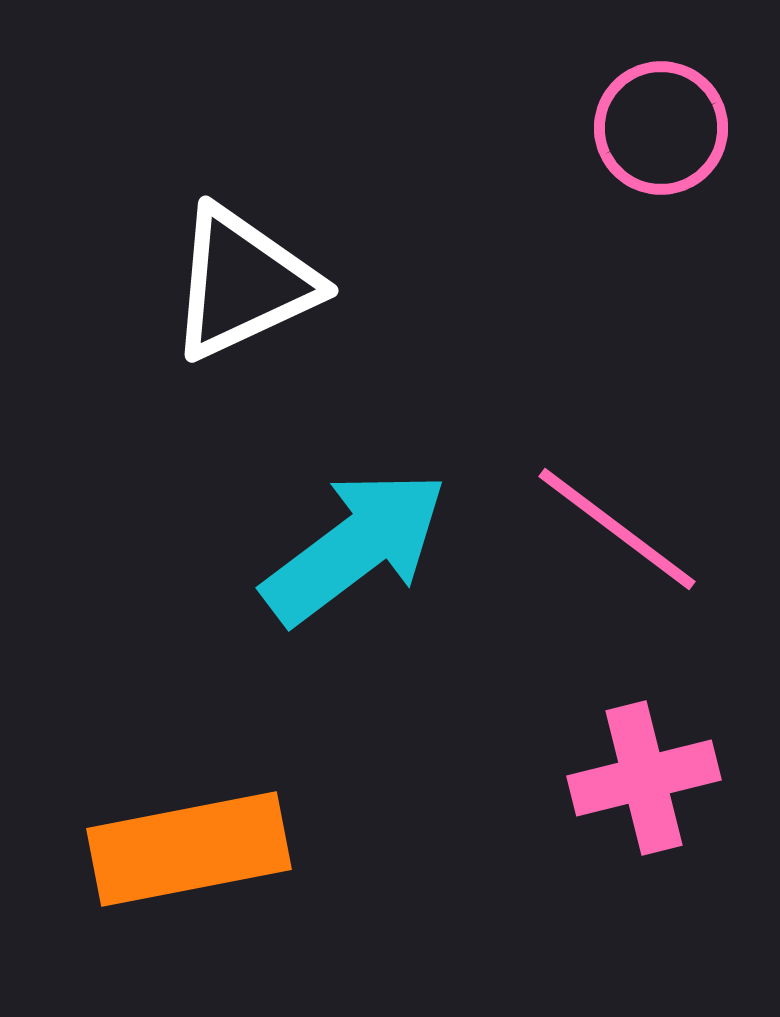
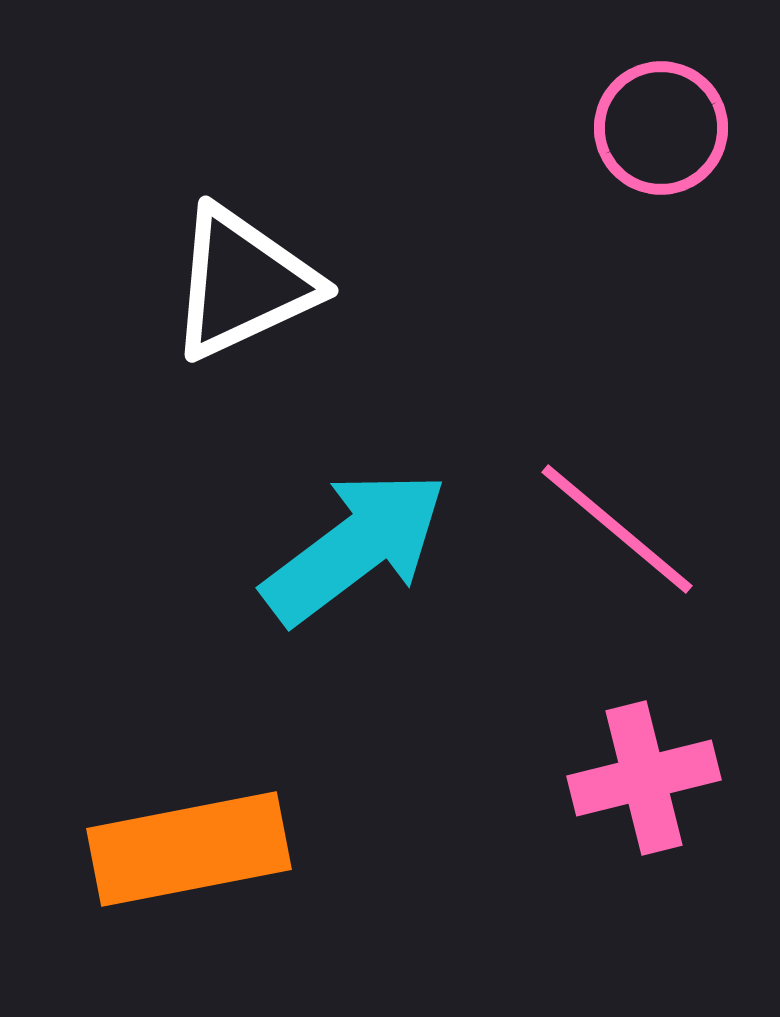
pink line: rotated 3 degrees clockwise
